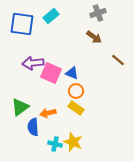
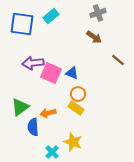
orange circle: moved 2 px right, 3 px down
cyan cross: moved 3 px left, 8 px down; rotated 32 degrees clockwise
